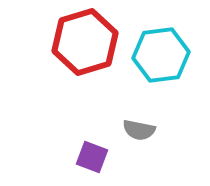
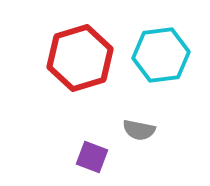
red hexagon: moved 5 px left, 16 px down
